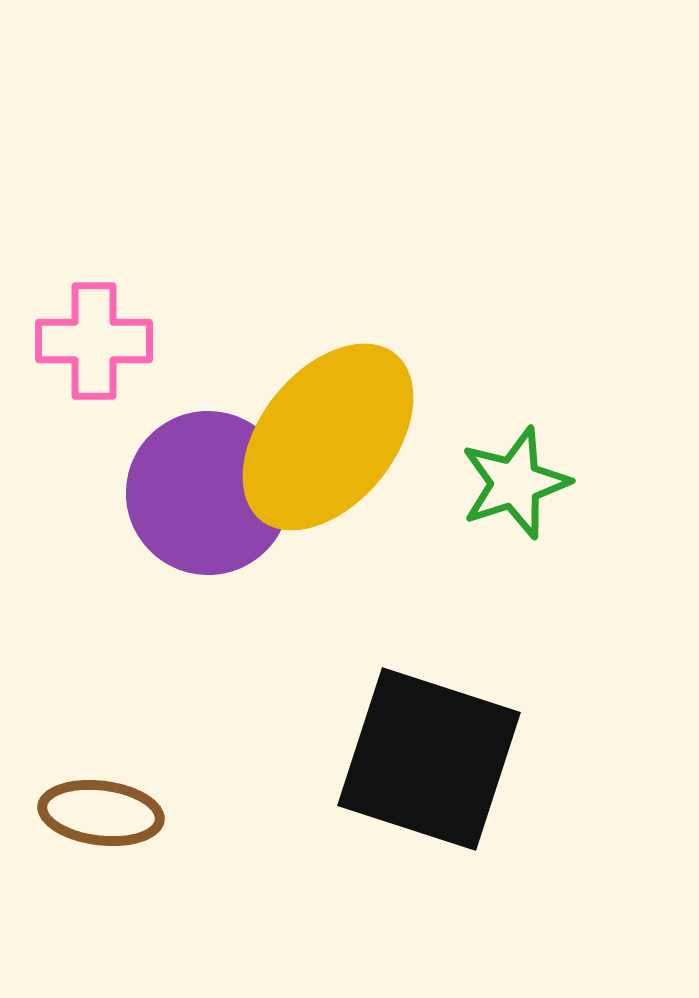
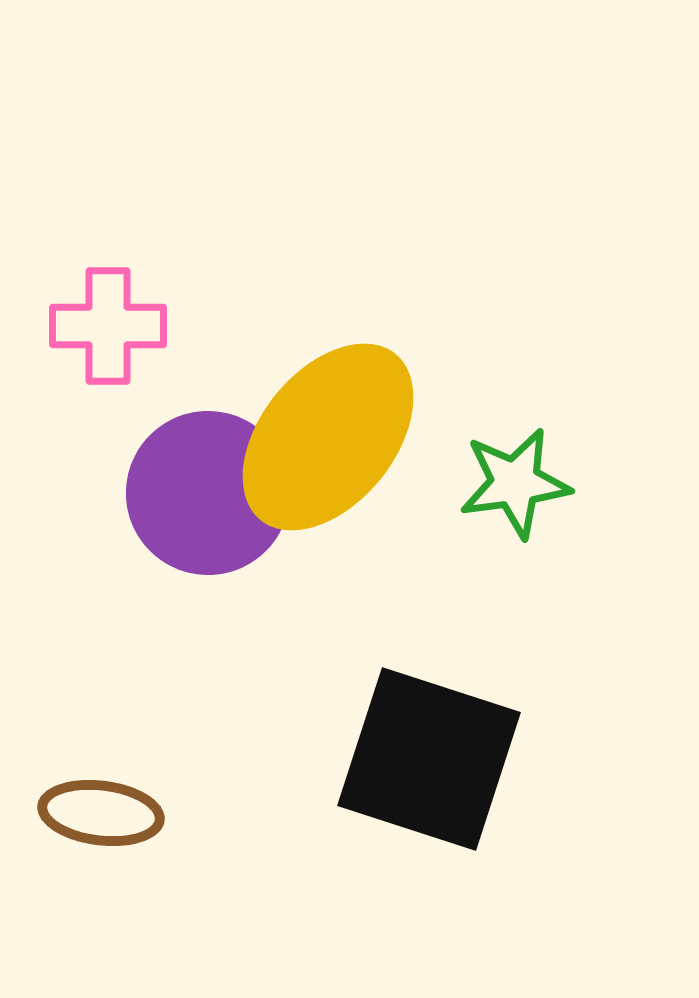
pink cross: moved 14 px right, 15 px up
green star: rotated 10 degrees clockwise
